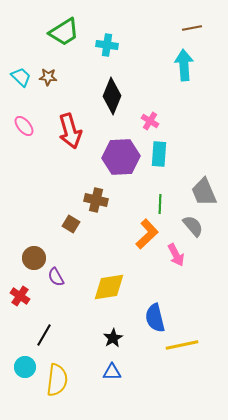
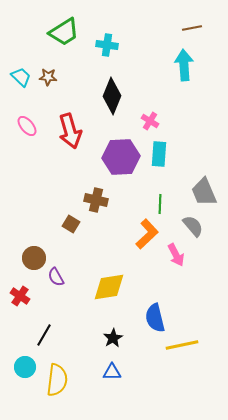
pink ellipse: moved 3 px right
